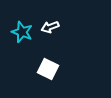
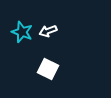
white arrow: moved 2 px left, 4 px down
